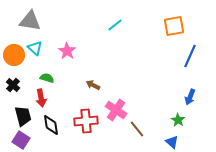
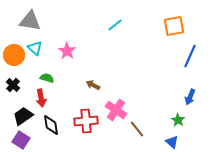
black trapezoid: rotated 110 degrees counterclockwise
